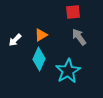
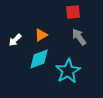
cyan diamond: rotated 45 degrees clockwise
